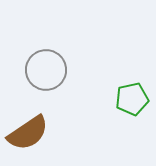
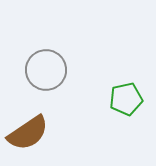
green pentagon: moved 6 px left
